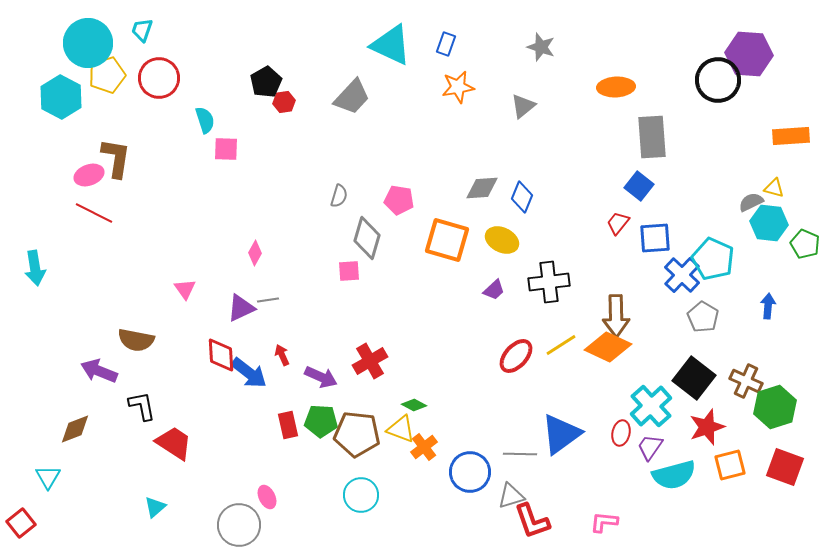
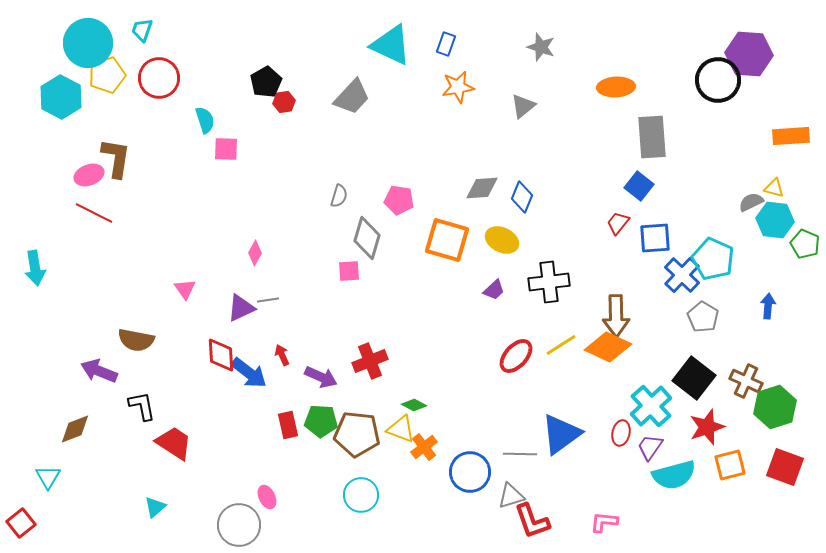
cyan hexagon at (769, 223): moved 6 px right, 3 px up
red cross at (370, 361): rotated 8 degrees clockwise
